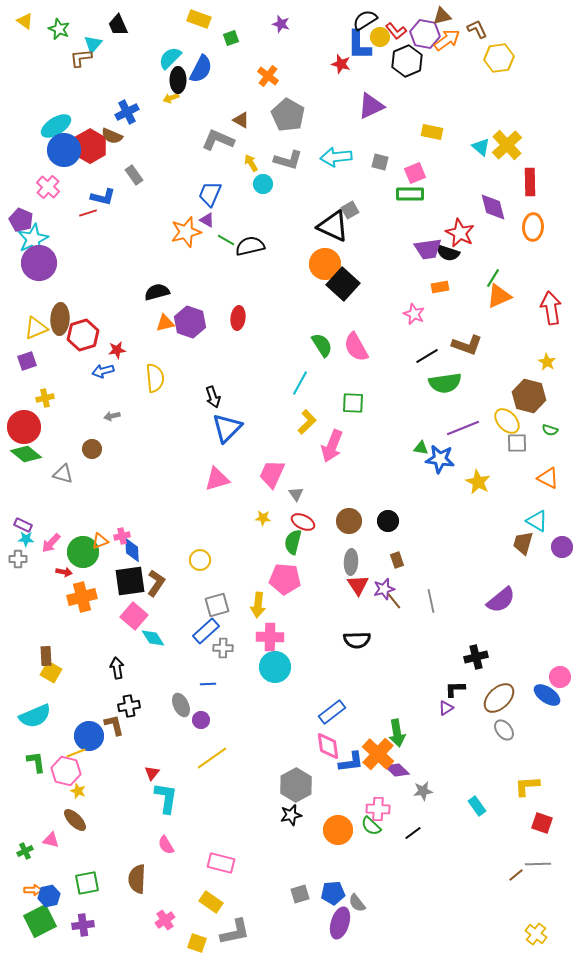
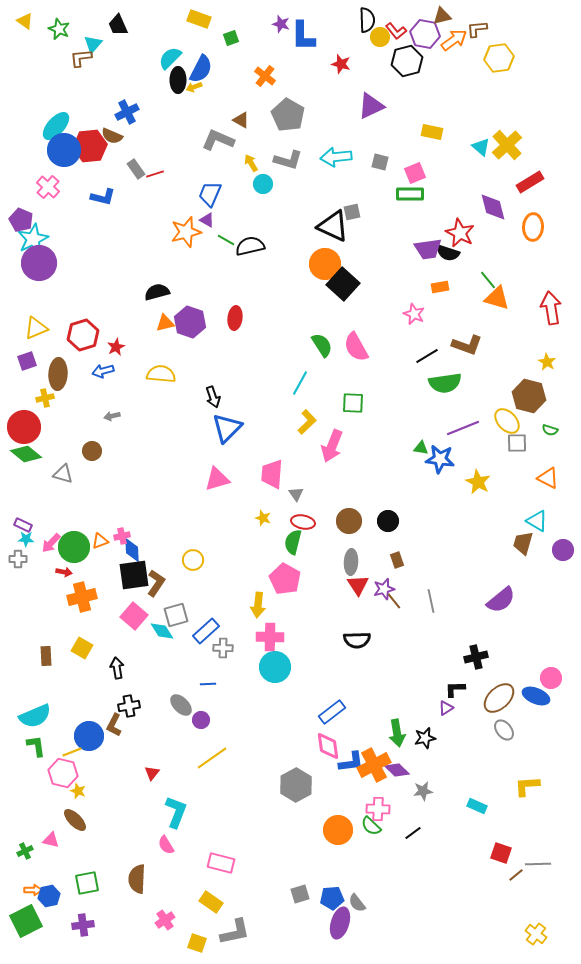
black semicircle at (365, 20): moved 2 px right; rotated 120 degrees clockwise
brown L-shape at (477, 29): rotated 70 degrees counterclockwise
orange arrow at (447, 40): moved 7 px right
blue L-shape at (359, 45): moved 56 px left, 9 px up
black hexagon at (407, 61): rotated 8 degrees clockwise
orange cross at (268, 76): moved 3 px left
yellow arrow at (171, 98): moved 23 px right, 11 px up
cyan ellipse at (56, 126): rotated 16 degrees counterclockwise
red hexagon at (90, 146): rotated 24 degrees clockwise
gray rectangle at (134, 175): moved 2 px right, 6 px up
red rectangle at (530, 182): rotated 60 degrees clockwise
gray square at (350, 210): moved 2 px right, 2 px down; rotated 18 degrees clockwise
red line at (88, 213): moved 67 px right, 39 px up
green line at (493, 278): moved 5 px left, 2 px down; rotated 72 degrees counterclockwise
orange triangle at (499, 296): moved 2 px left, 2 px down; rotated 40 degrees clockwise
red ellipse at (238, 318): moved 3 px left
brown ellipse at (60, 319): moved 2 px left, 55 px down
red star at (117, 350): moved 1 px left, 3 px up; rotated 18 degrees counterclockwise
yellow semicircle at (155, 378): moved 6 px right, 4 px up; rotated 80 degrees counterclockwise
brown circle at (92, 449): moved 2 px down
pink trapezoid at (272, 474): rotated 20 degrees counterclockwise
yellow star at (263, 518): rotated 14 degrees clockwise
red ellipse at (303, 522): rotated 15 degrees counterclockwise
purple circle at (562, 547): moved 1 px right, 3 px down
green circle at (83, 552): moved 9 px left, 5 px up
yellow circle at (200, 560): moved 7 px left
pink pentagon at (285, 579): rotated 24 degrees clockwise
black square at (130, 581): moved 4 px right, 6 px up
gray square at (217, 605): moved 41 px left, 10 px down
cyan diamond at (153, 638): moved 9 px right, 7 px up
yellow square at (51, 672): moved 31 px right, 24 px up
pink circle at (560, 677): moved 9 px left, 1 px down
blue ellipse at (547, 695): moved 11 px left, 1 px down; rotated 12 degrees counterclockwise
gray ellipse at (181, 705): rotated 20 degrees counterclockwise
brown L-shape at (114, 725): rotated 140 degrees counterclockwise
yellow line at (76, 753): moved 4 px left, 1 px up
orange cross at (378, 754): moved 4 px left, 11 px down; rotated 20 degrees clockwise
green L-shape at (36, 762): moved 16 px up
pink hexagon at (66, 771): moved 3 px left, 2 px down
cyan L-shape at (166, 798): moved 10 px right, 14 px down; rotated 12 degrees clockwise
cyan rectangle at (477, 806): rotated 30 degrees counterclockwise
black star at (291, 815): moved 134 px right, 77 px up
red square at (542, 823): moved 41 px left, 30 px down
blue pentagon at (333, 893): moved 1 px left, 5 px down
green square at (40, 921): moved 14 px left
